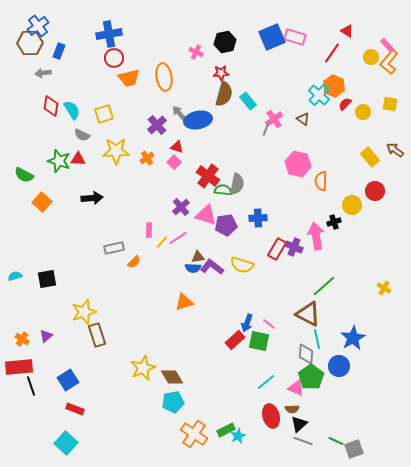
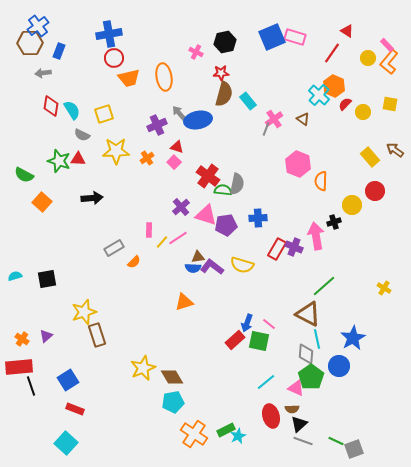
yellow circle at (371, 57): moved 3 px left, 1 px down
purple cross at (157, 125): rotated 18 degrees clockwise
pink hexagon at (298, 164): rotated 10 degrees clockwise
gray rectangle at (114, 248): rotated 18 degrees counterclockwise
